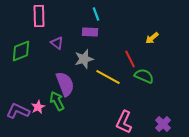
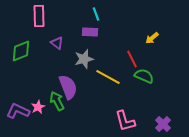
red line: moved 2 px right
purple semicircle: moved 3 px right, 3 px down
pink L-shape: moved 1 px right, 1 px up; rotated 40 degrees counterclockwise
